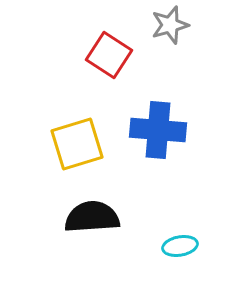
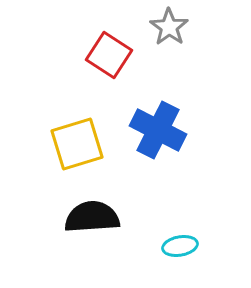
gray star: moved 1 px left, 2 px down; rotated 21 degrees counterclockwise
blue cross: rotated 22 degrees clockwise
